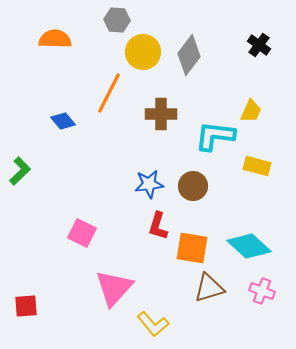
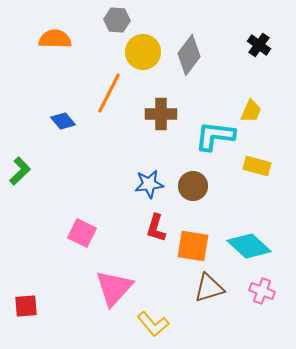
red L-shape: moved 2 px left, 2 px down
orange square: moved 1 px right, 2 px up
